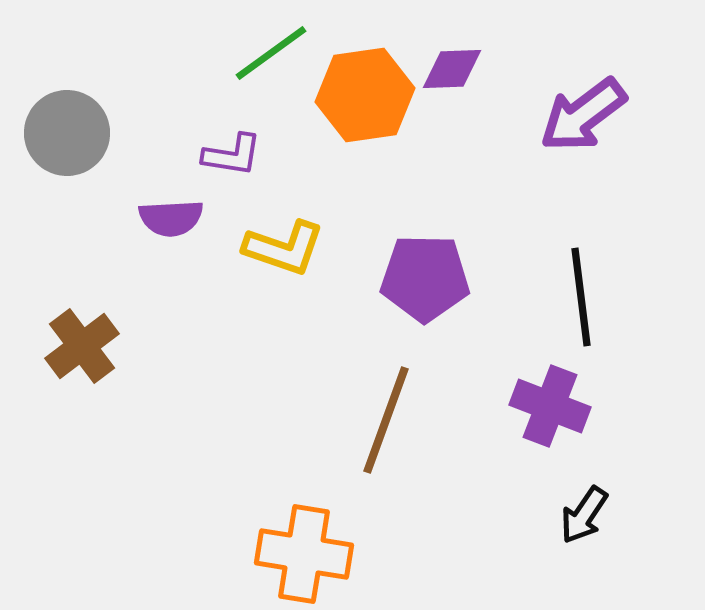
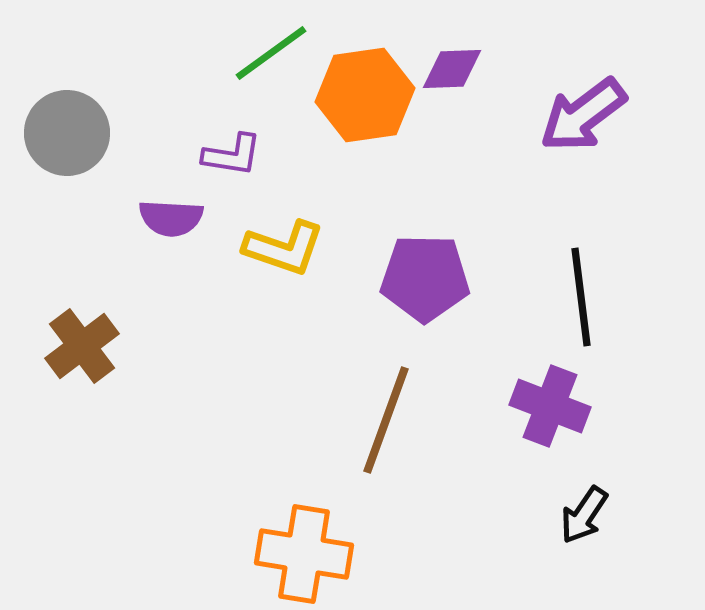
purple semicircle: rotated 6 degrees clockwise
